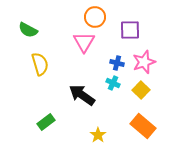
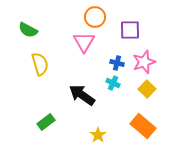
yellow square: moved 6 px right, 1 px up
